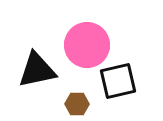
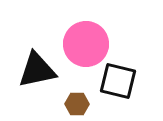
pink circle: moved 1 px left, 1 px up
black square: rotated 27 degrees clockwise
